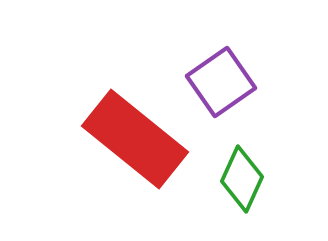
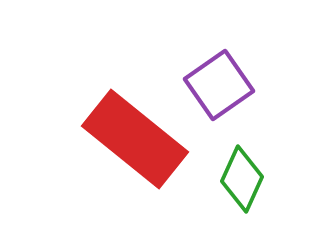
purple square: moved 2 px left, 3 px down
